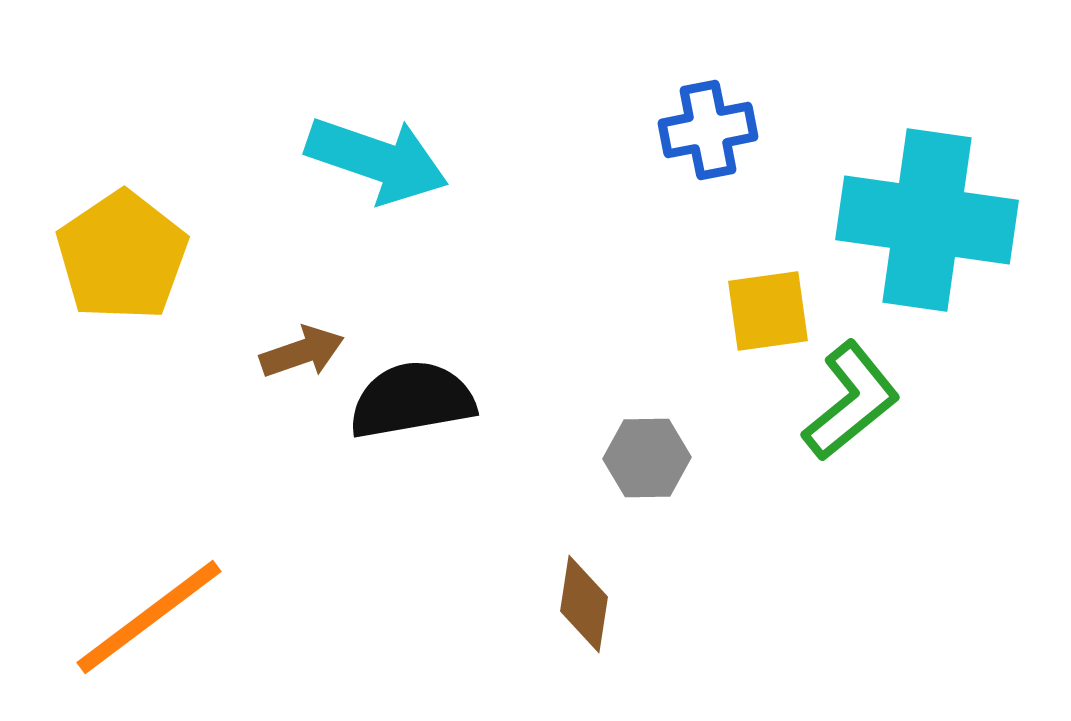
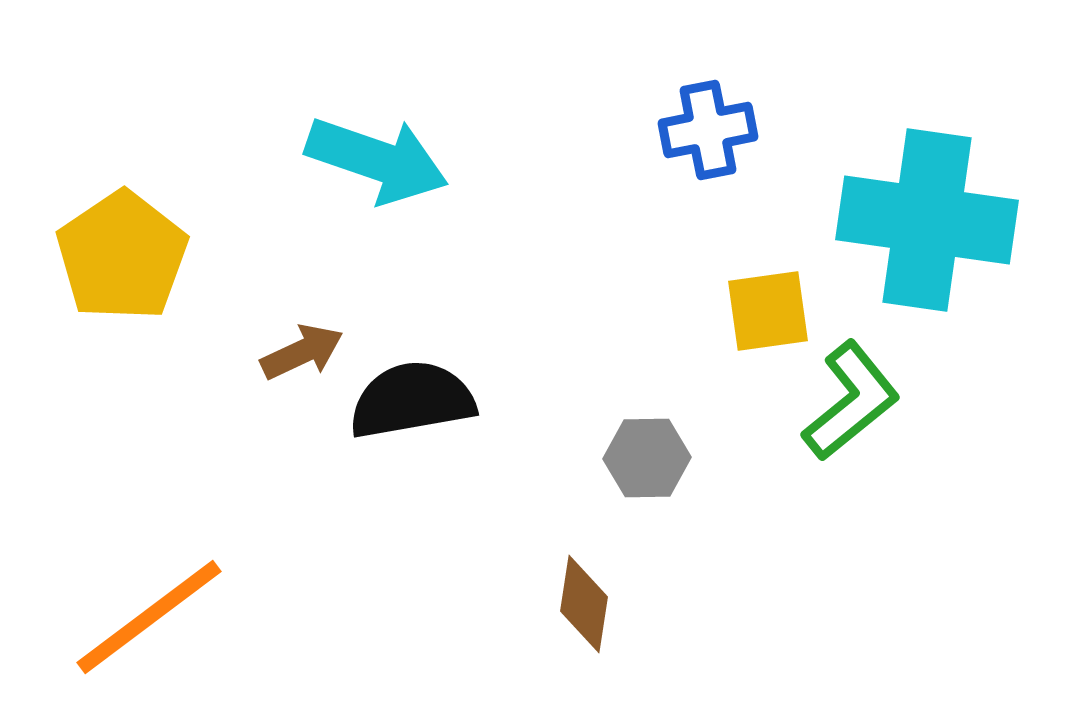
brown arrow: rotated 6 degrees counterclockwise
